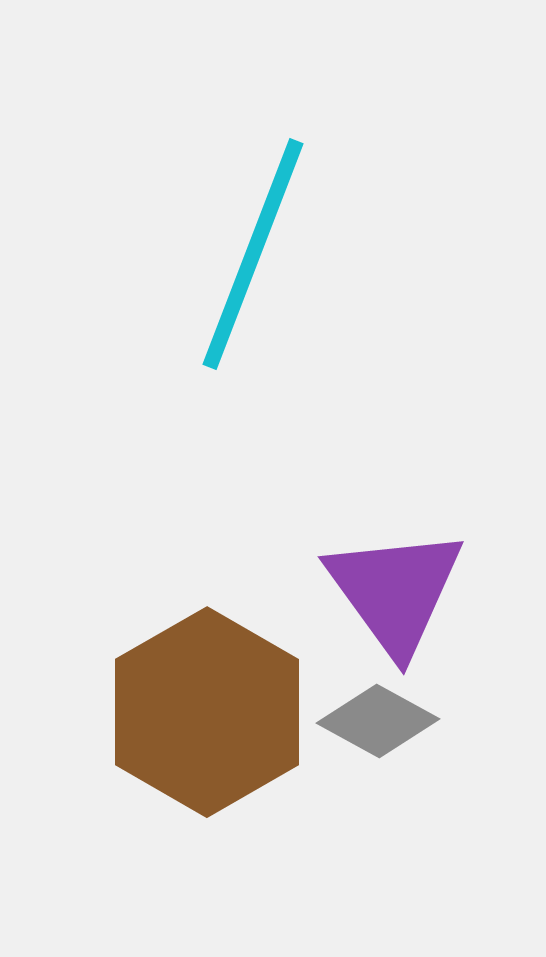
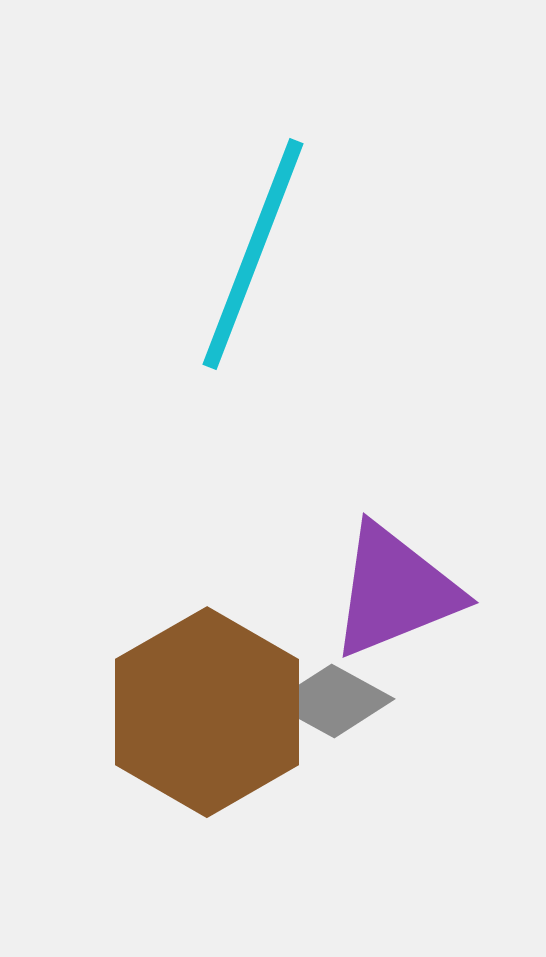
purple triangle: rotated 44 degrees clockwise
gray diamond: moved 45 px left, 20 px up
